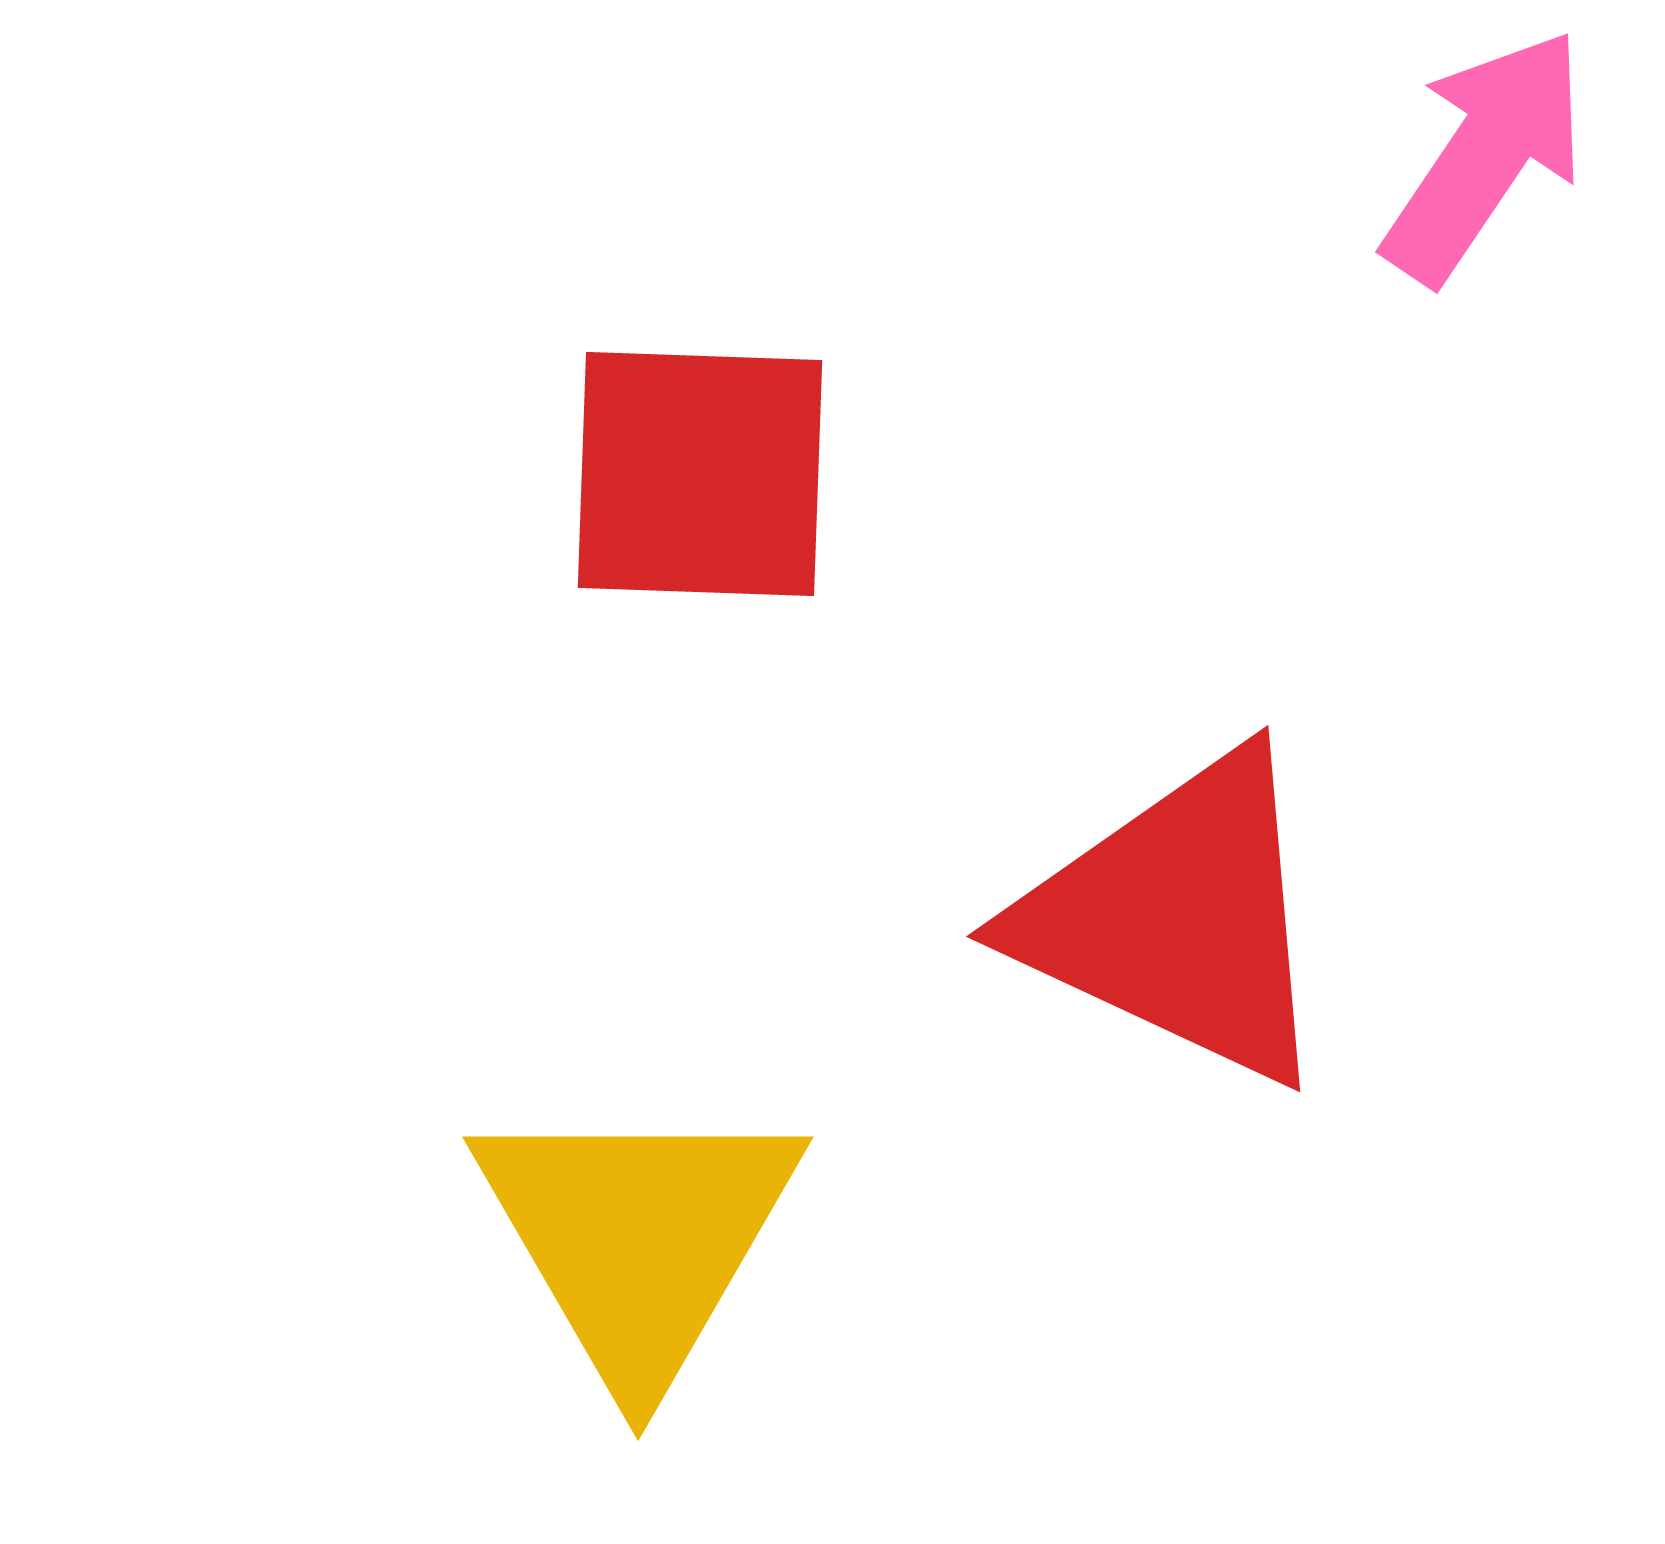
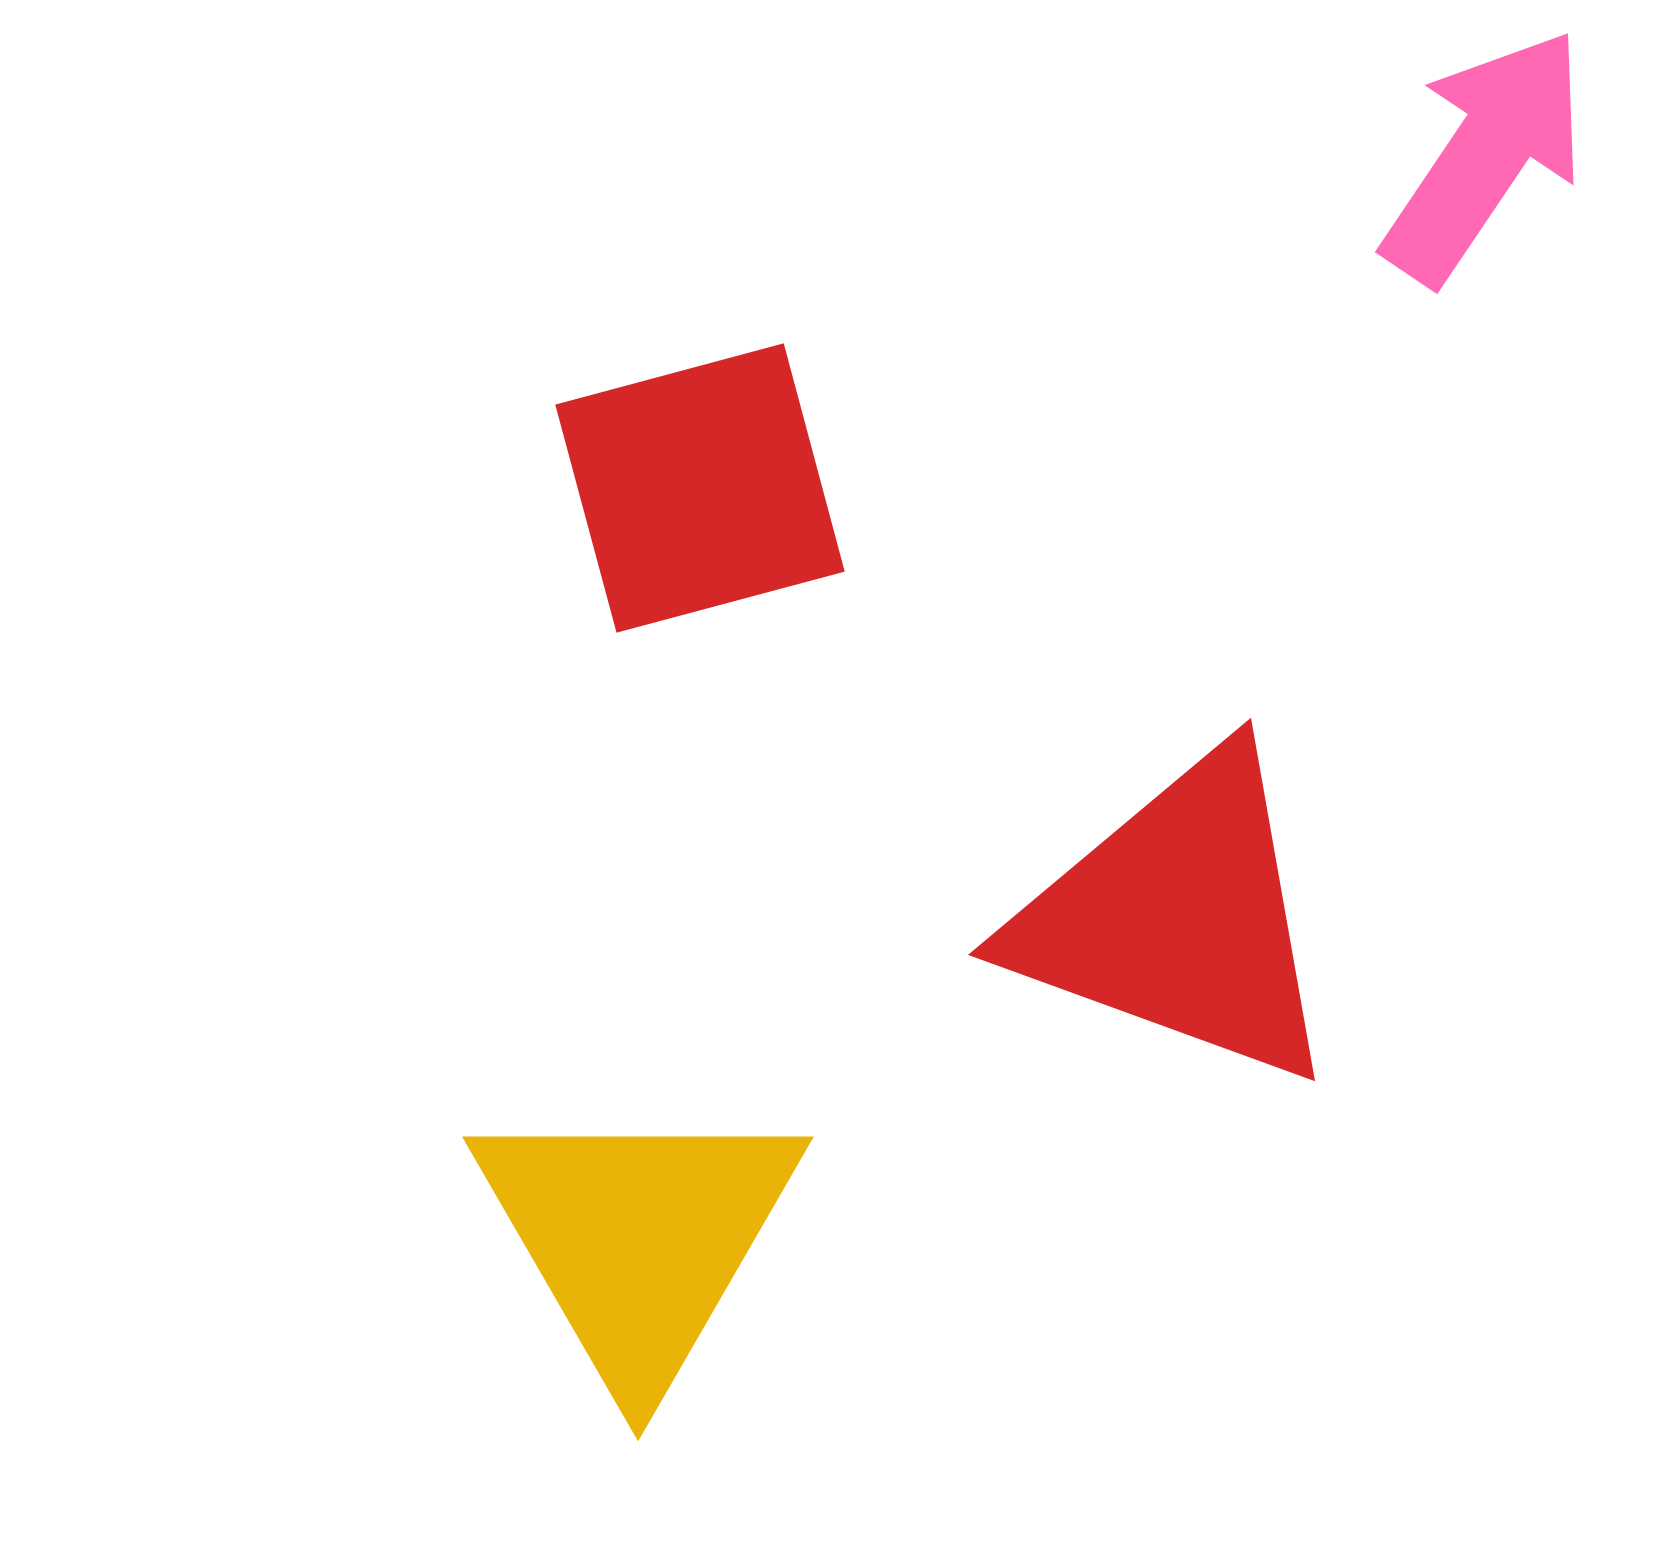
red square: moved 14 px down; rotated 17 degrees counterclockwise
red triangle: rotated 5 degrees counterclockwise
